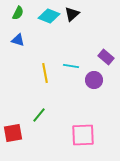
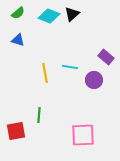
green semicircle: rotated 24 degrees clockwise
cyan line: moved 1 px left, 1 px down
green line: rotated 35 degrees counterclockwise
red square: moved 3 px right, 2 px up
